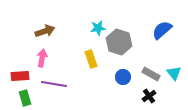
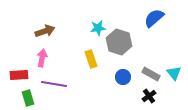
blue semicircle: moved 8 px left, 12 px up
red rectangle: moved 1 px left, 1 px up
green rectangle: moved 3 px right
